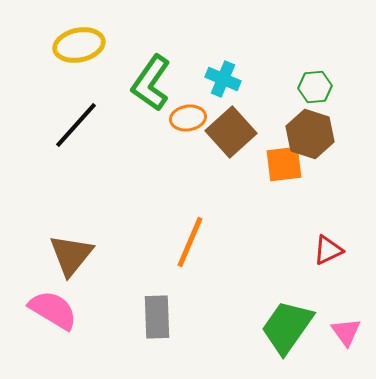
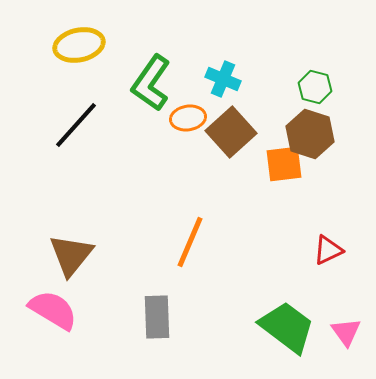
green hexagon: rotated 20 degrees clockwise
green trapezoid: rotated 92 degrees clockwise
